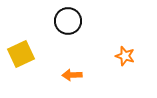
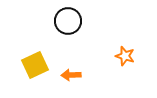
yellow square: moved 14 px right, 11 px down
orange arrow: moved 1 px left
